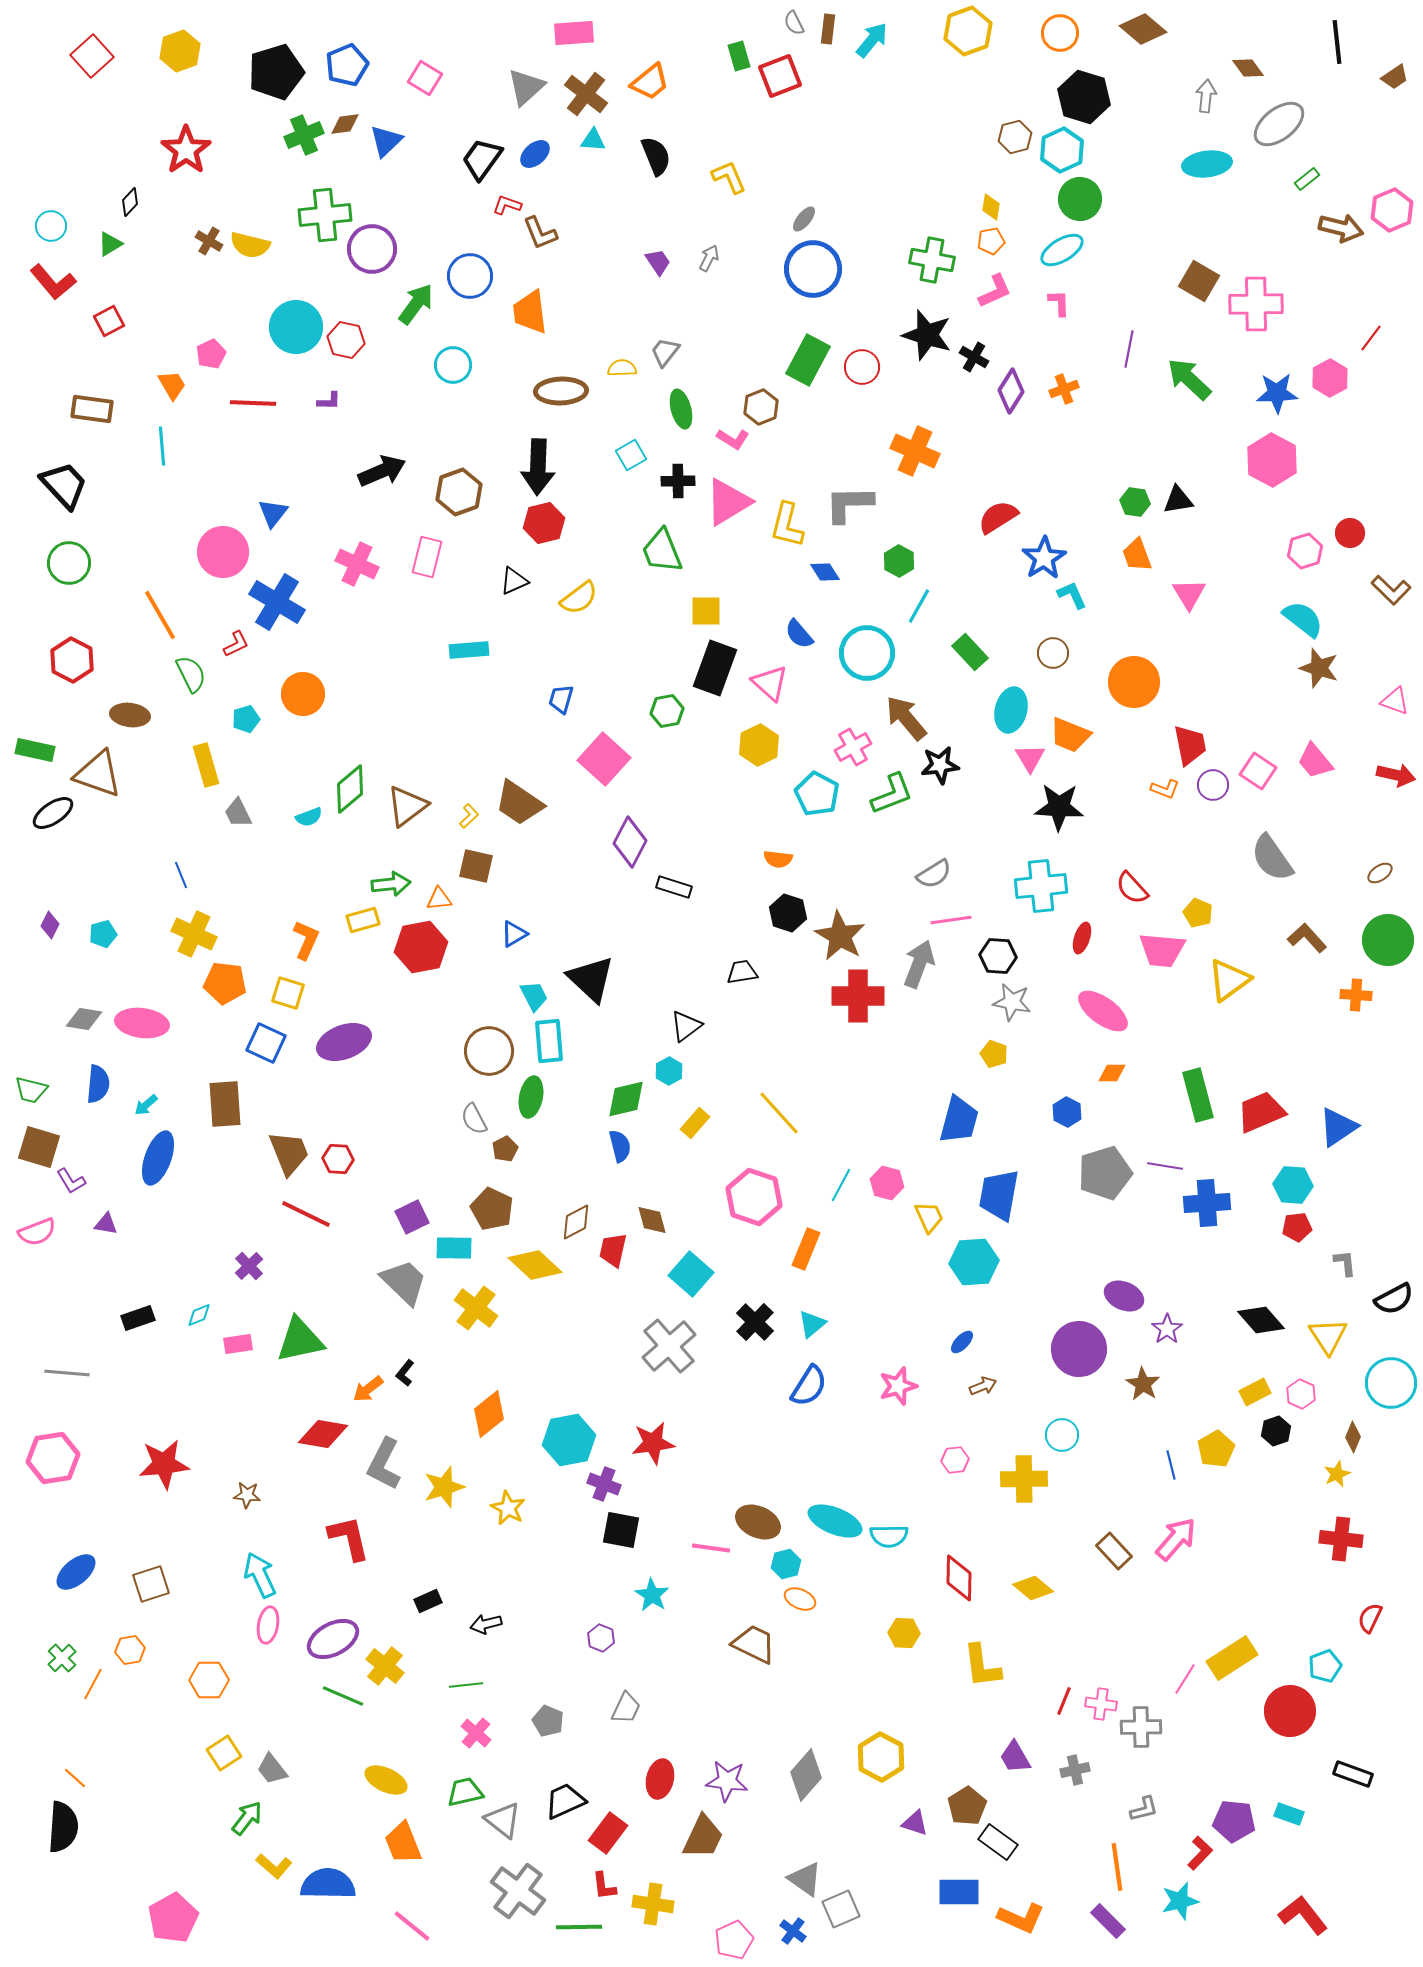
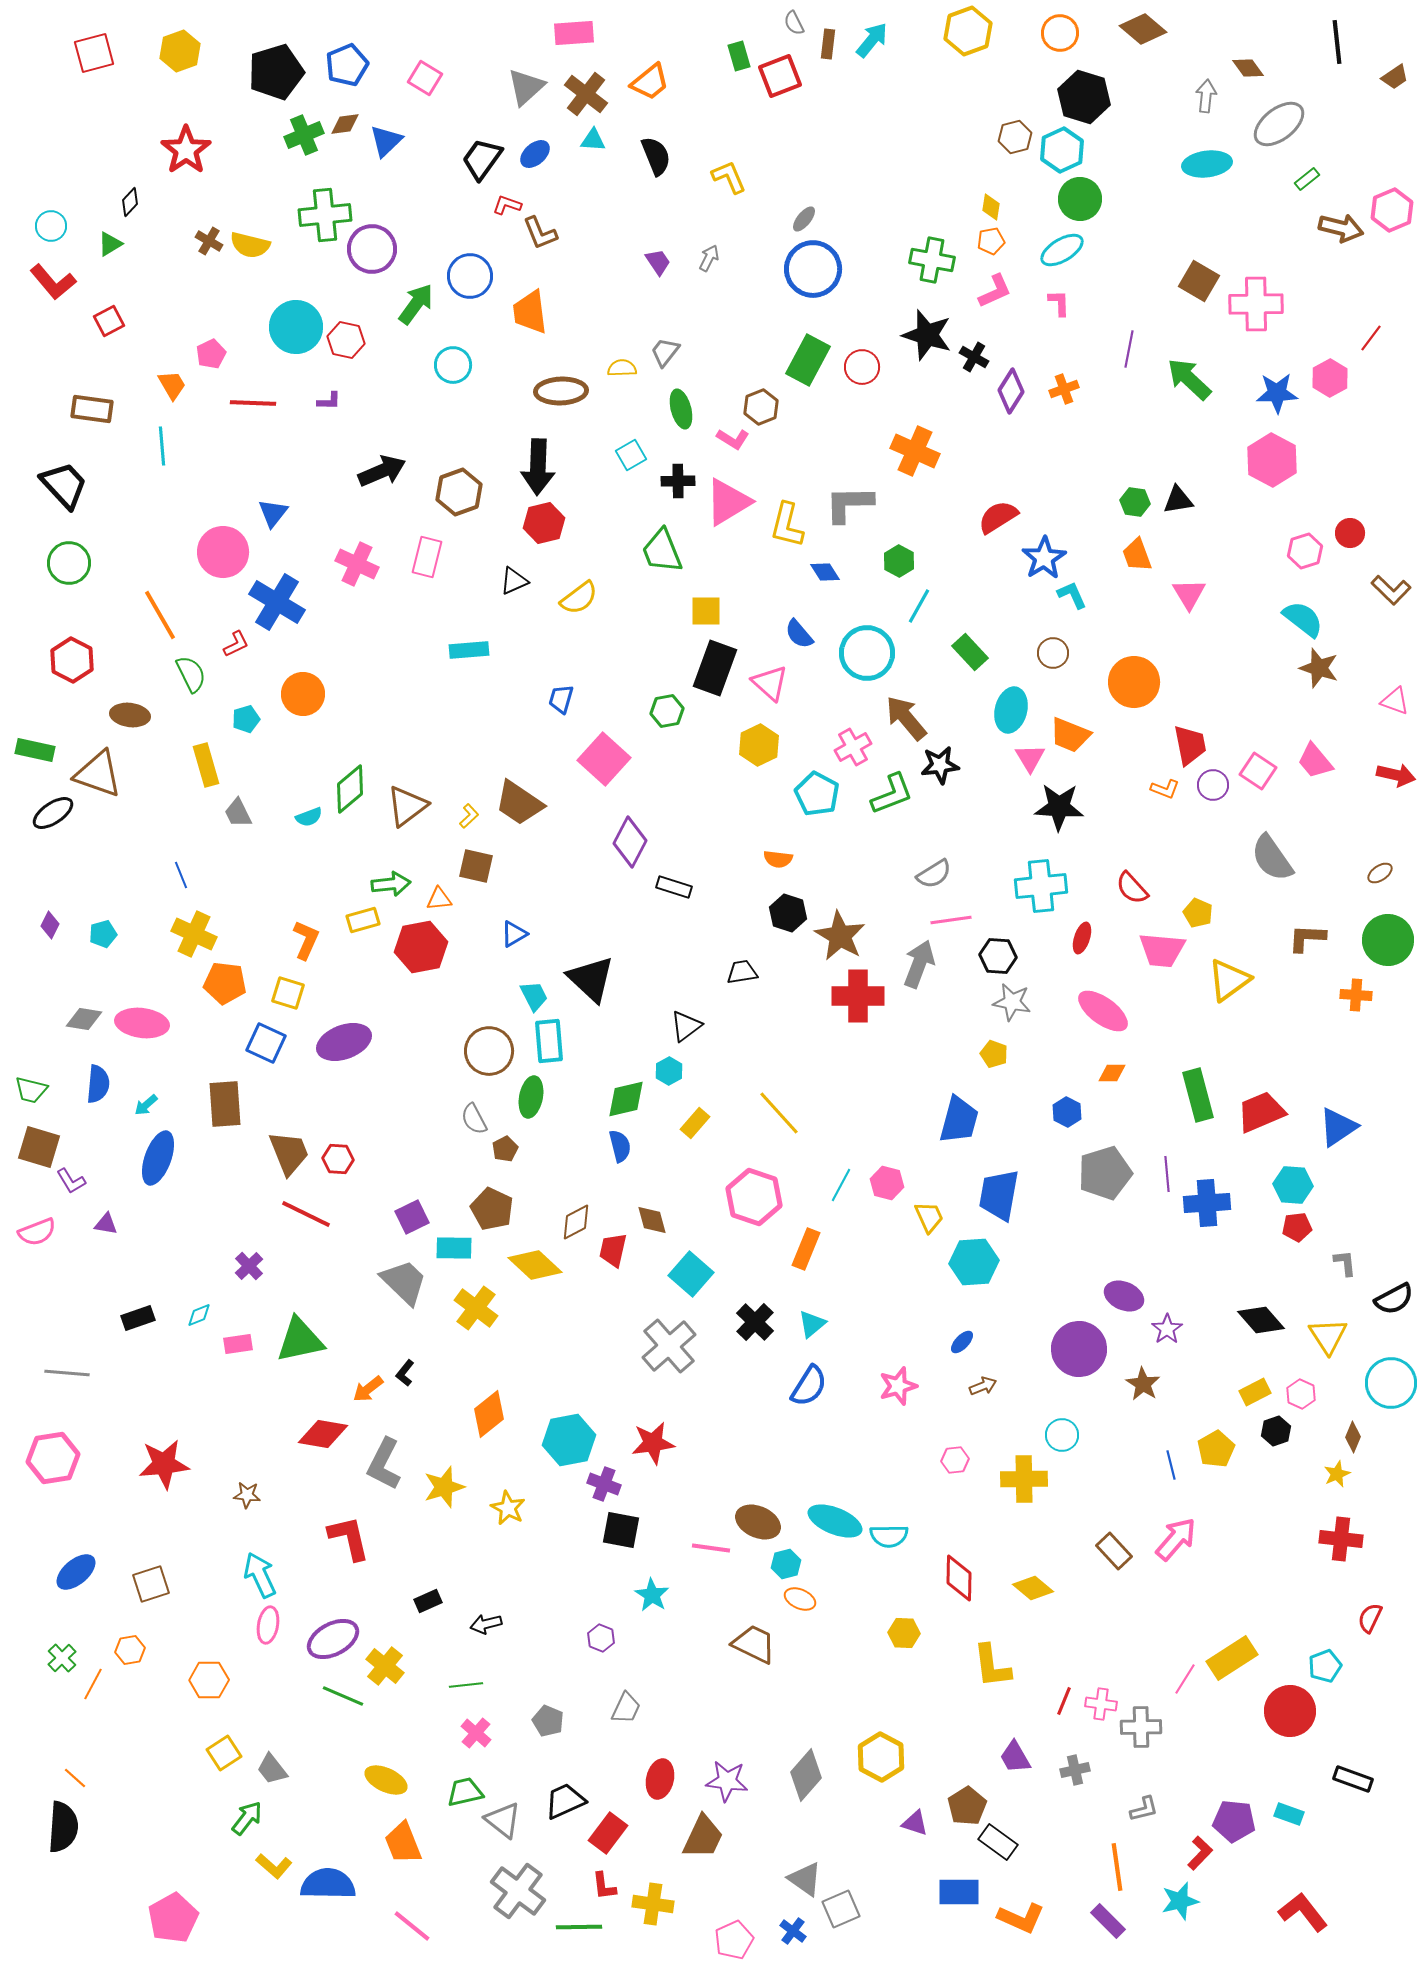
brown rectangle at (828, 29): moved 15 px down
red square at (92, 56): moved 2 px right, 3 px up; rotated 27 degrees clockwise
brown L-shape at (1307, 938): rotated 45 degrees counterclockwise
purple line at (1165, 1166): moved 2 px right, 8 px down; rotated 76 degrees clockwise
yellow L-shape at (982, 1666): moved 10 px right
black rectangle at (1353, 1774): moved 5 px down
red L-shape at (1303, 1915): moved 3 px up
